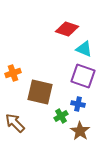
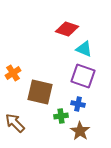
orange cross: rotated 14 degrees counterclockwise
green cross: rotated 24 degrees clockwise
